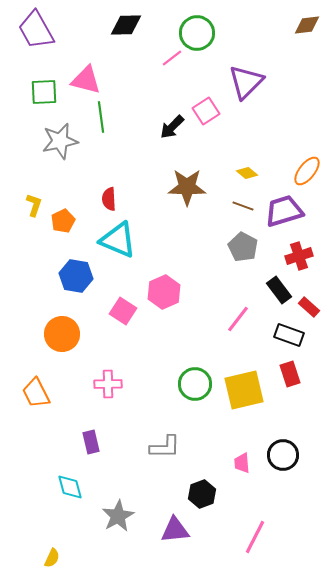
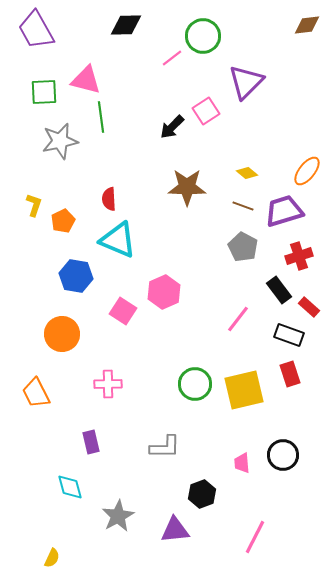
green circle at (197, 33): moved 6 px right, 3 px down
